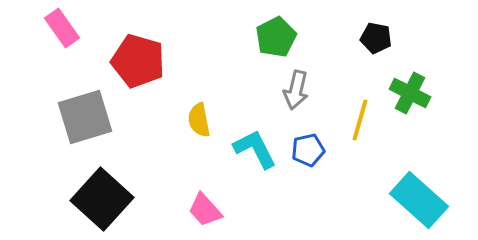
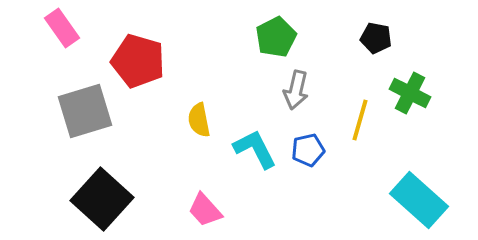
gray square: moved 6 px up
